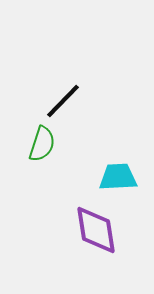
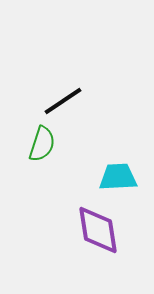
black line: rotated 12 degrees clockwise
purple diamond: moved 2 px right
